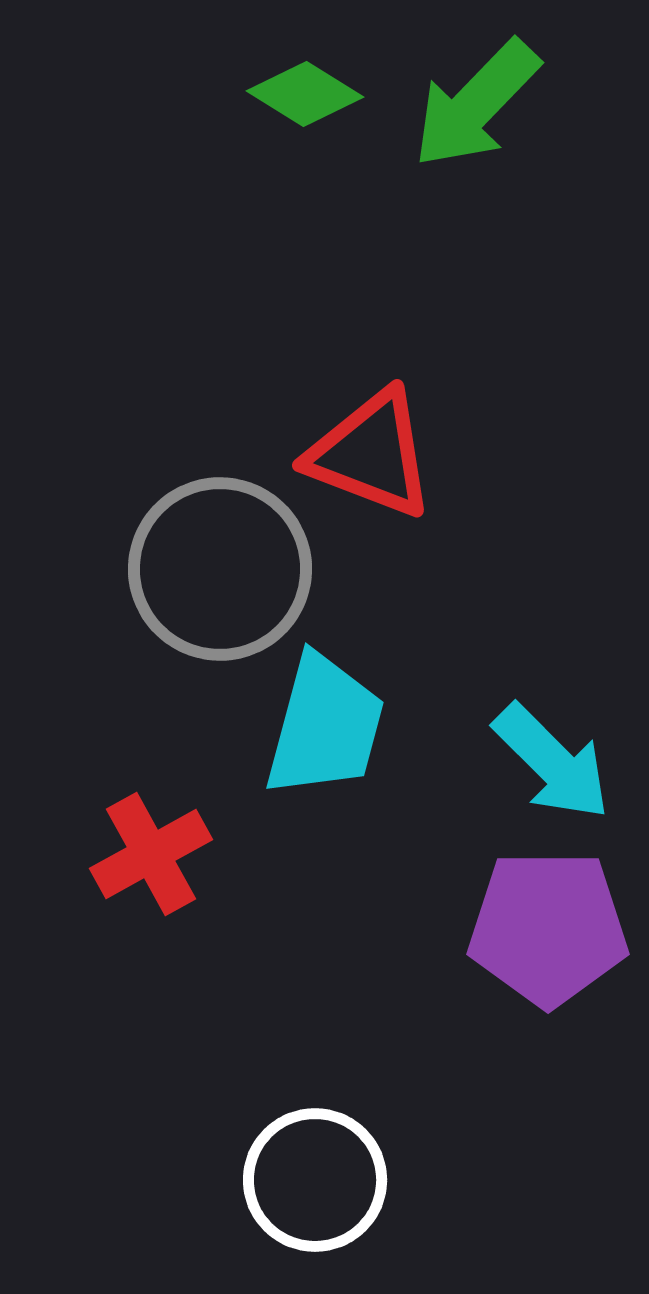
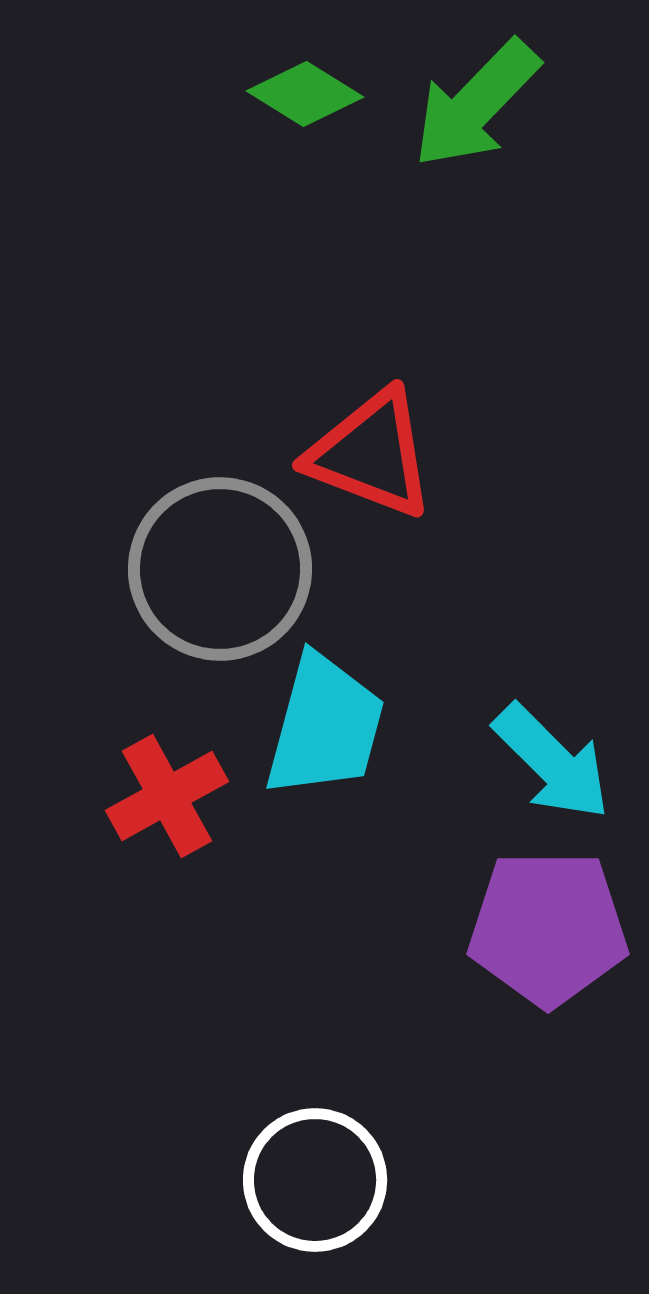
red cross: moved 16 px right, 58 px up
